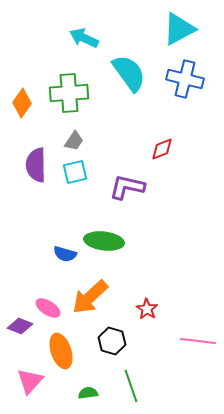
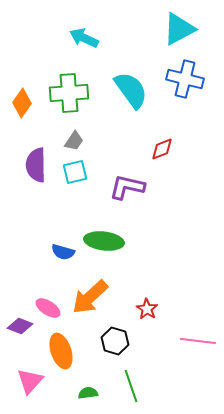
cyan semicircle: moved 2 px right, 17 px down
blue semicircle: moved 2 px left, 2 px up
black hexagon: moved 3 px right
